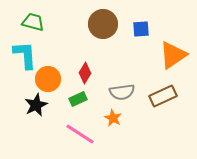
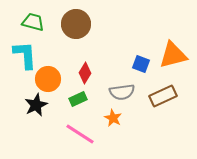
brown circle: moved 27 px left
blue square: moved 35 px down; rotated 24 degrees clockwise
orange triangle: rotated 20 degrees clockwise
